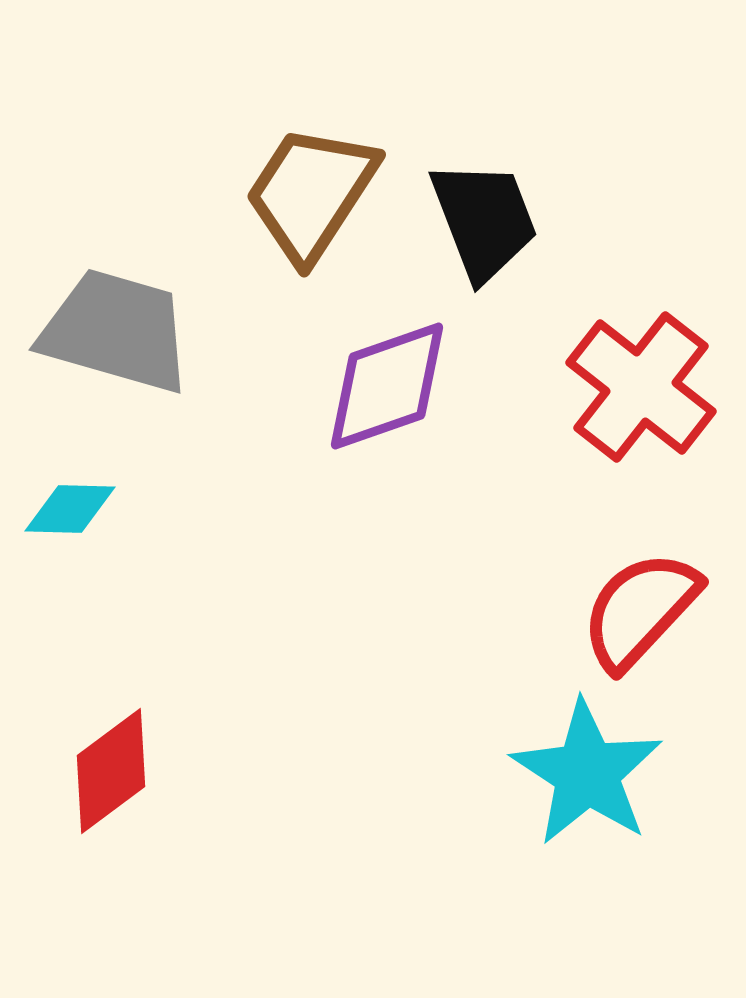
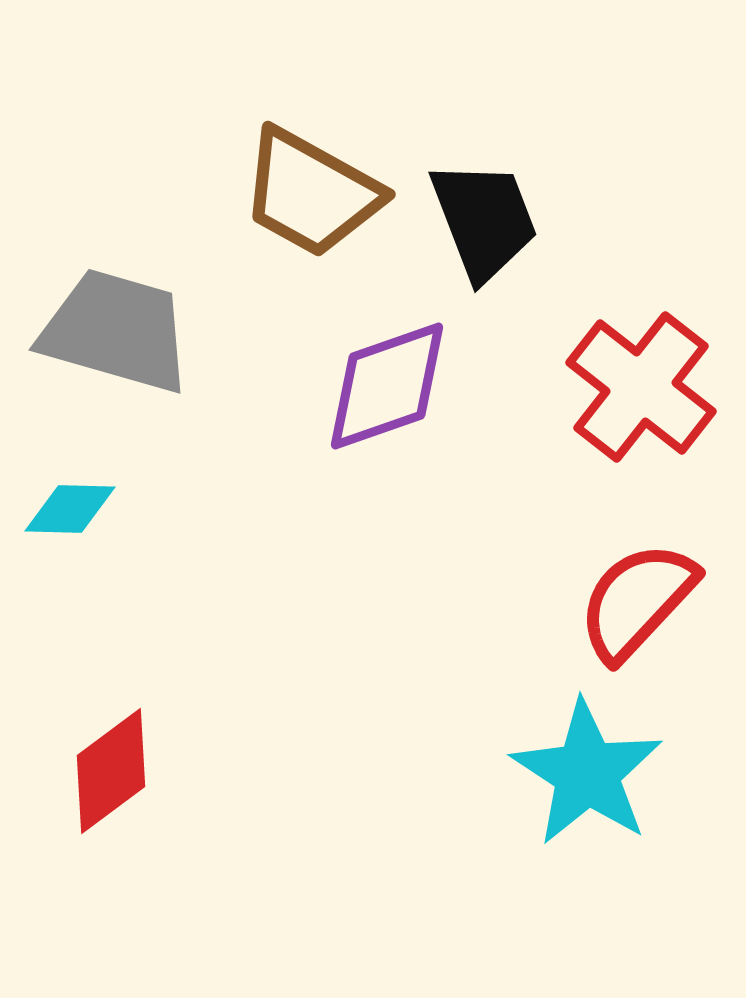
brown trapezoid: rotated 94 degrees counterclockwise
red semicircle: moved 3 px left, 9 px up
